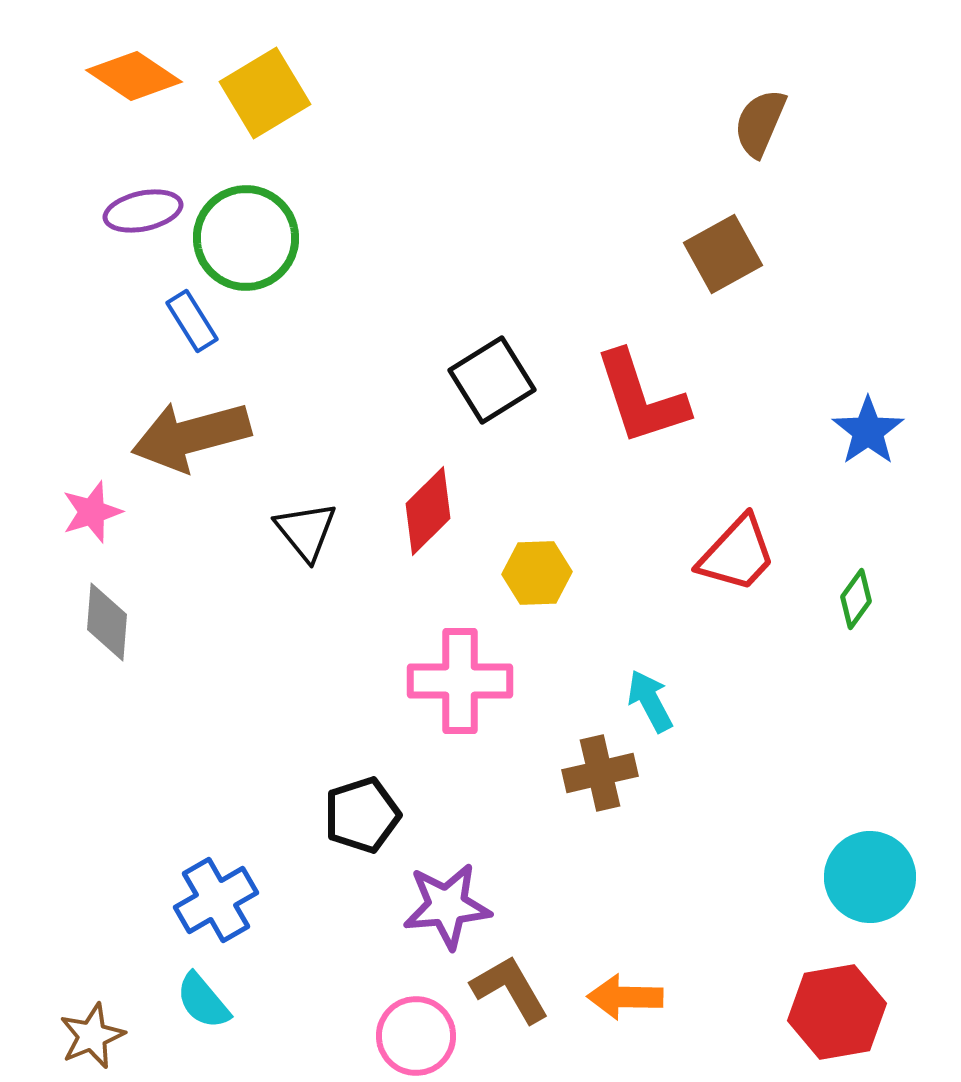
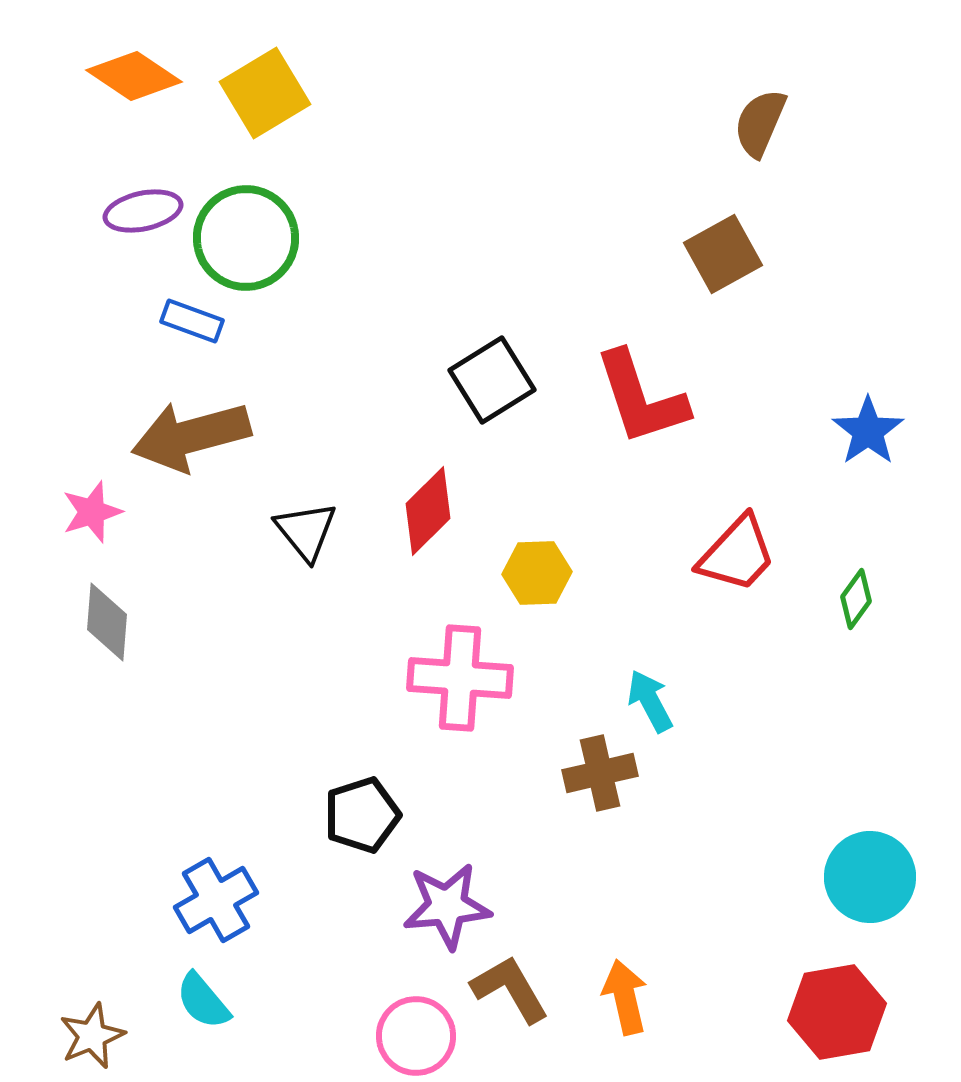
blue rectangle: rotated 38 degrees counterclockwise
pink cross: moved 3 px up; rotated 4 degrees clockwise
orange arrow: rotated 76 degrees clockwise
